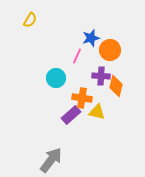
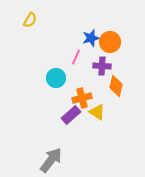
orange circle: moved 8 px up
pink line: moved 1 px left, 1 px down
purple cross: moved 1 px right, 10 px up
orange cross: rotated 24 degrees counterclockwise
yellow triangle: rotated 18 degrees clockwise
